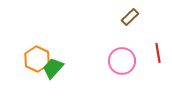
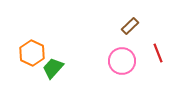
brown rectangle: moved 9 px down
red line: rotated 12 degrees counterclockwise
orange hexagon: moved 5 px left, 6 px up
